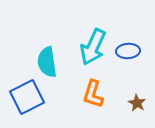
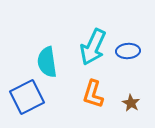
brown star: moved 6 px left
